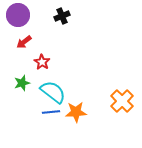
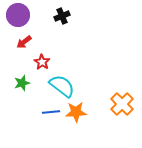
cyan semicircle: moved 9 px right, 6 px up
orange cross: moved 3 px down
